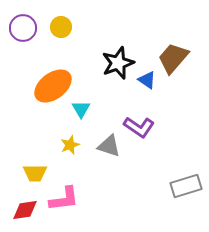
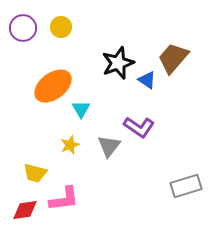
gray triangle: rotated 50 degrees clockwise
yellow trapezoid: rotated 15 degrees clockwise
